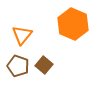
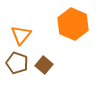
orange triangle: moved 1 px left
brown pentagon: moved 1 px left, 3 px up
